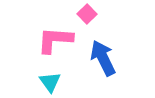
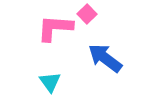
pink L-shape: moved 12 px up
blue arrow: moved 2 px right; rotated 27 degrees counterclockwise
